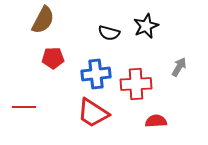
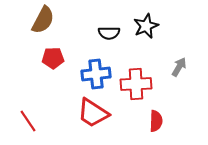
black semicircle: rotated 15 degrees counterclockwise
red line: moved 4 px right, 14 px down; rotated 55 degrees clockwise
red semicircle: rotated 95 degrees clockwise
